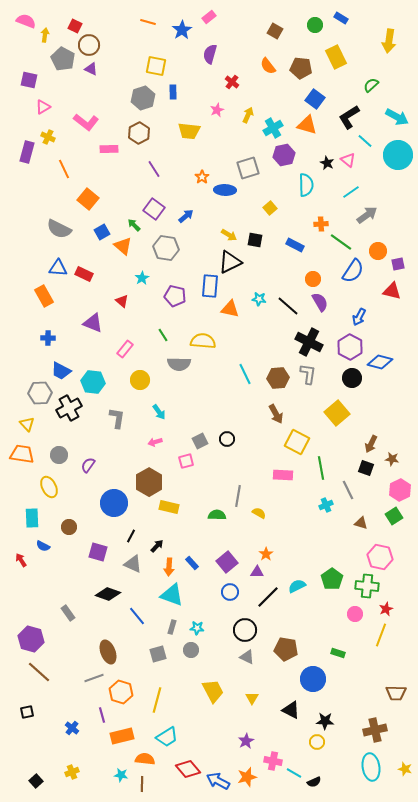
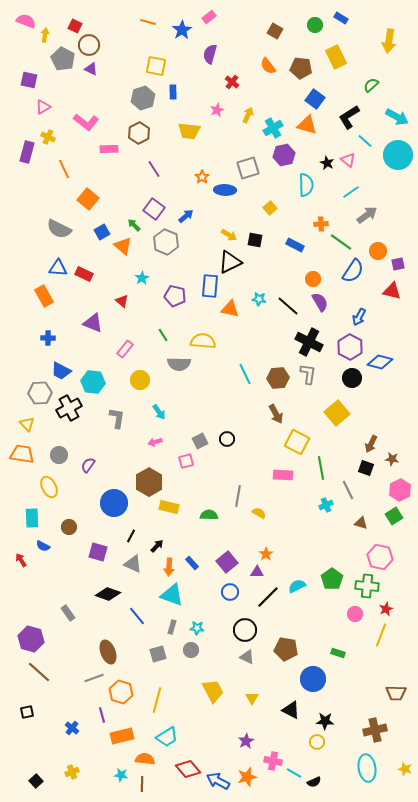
gray hexagon at (166, 248): moved 6 px up; rotated 15 degrees clockwise
green semicircle at (217, 515): moved 8 px left
cyan ellipse at (371, 767): moved 4 px left, 1 px down
